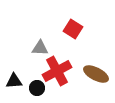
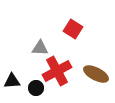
black triangle: moved 2 px left
black circle: moved 1 px left
